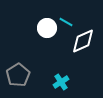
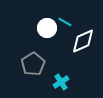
cyan line: moved 1 px left
gray pentagon: moved 15 px right, 11 px up
